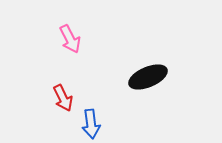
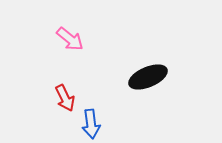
pink arrow: rotated 24 degrees counterclockwise
red arrow: moved 2 px right
